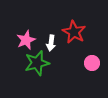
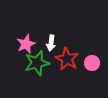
red star: moved 7 px left, 27 px down
pink star: moved 4 px down
